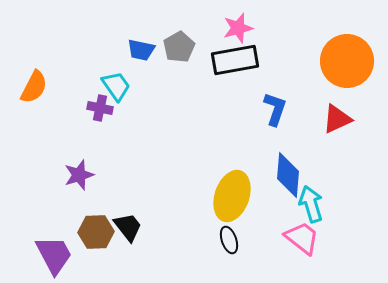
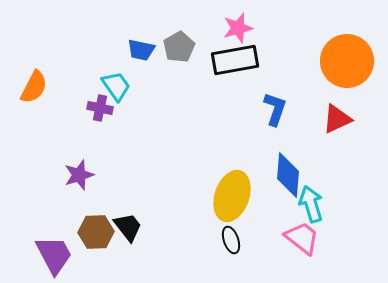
black ellipse: moved 2 px right
